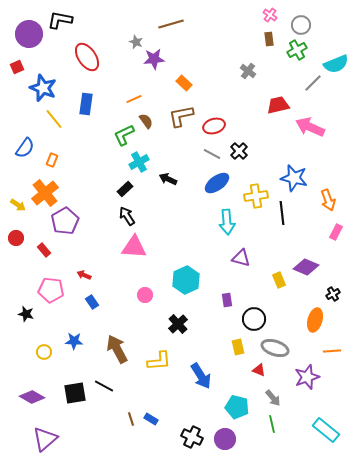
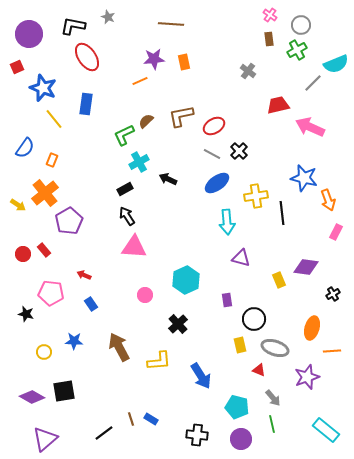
black L-shape at (60, 20): moved 13 px right, 6 px down
brown line at (171, 24): rotated 20 degrees clockwise
gray star at (136, 42): moved 28 px left, 25 px up
orange rectangle at (184, 83): moved 21 px up; rotated 35 degrees clockwise
orange line at (134, 99): moved 6 px right, 18 px up
brown semicircle at (146, 121): rotated 98 degrees counterclockwise
red ellipse at (214, 126): rotated 15 degrees counterclockwise
blue star at (294, 178): moved 10 px right
black rectangle at (125, 189): rotated 14 degrees clockwise
purple pentagon at (65, 221): moved 4 px right
red circle at (16, 238): moved 7 px right, 16 px down
purple diamond at (306, 267): rotated 15 degrees counterclockwise
pink pentagon at (51, 290): moved 3 px down
blue rectangle at (92, 302): moved 1 px left, 2 px down
orange ellipse at (315, 320): moved 3 px left, 8 px down
yellow rectangle at (238, 347): moved 2 px right, 2 px up
brown arrow at (117, 349): moved 2 px right, 2 px up
black line at (104, 386): moved 47 px down; rotated 66 degrees counterclockwise
black square at (75, 393): moved 11 px left, 2 px up
black cross at (192, 437): moved 5 px right, 2 px up; rotated 20 degrees counterclockwise
purple circle at (225, 439): moved 16 px right
